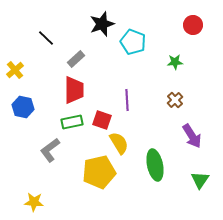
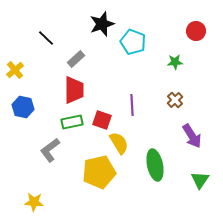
red circle: moved 3 px right, 6 px down
purple line: moved 5 px right, 5 px down
